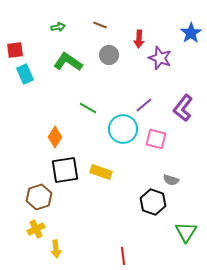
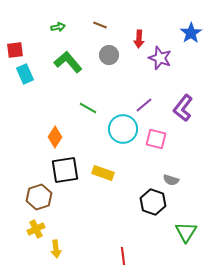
green L-shape: rotated 16 degrees clockwise
yellow rectangle: moved 2 px right, 1 px down
